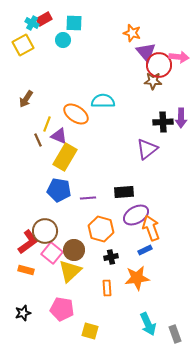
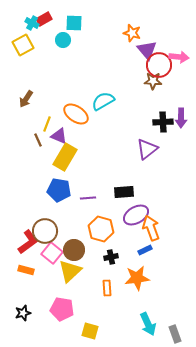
purple triangle at (146, 52): moved 1 px right, 2 px up
cyan semicircle at (103, 101): rotated 30 degrees counterclockwise
